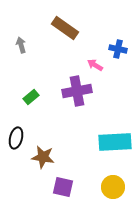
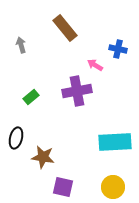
brown rectangle: rotated 16 degrees clockwise
